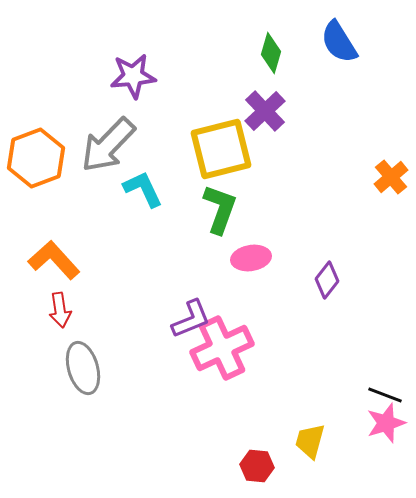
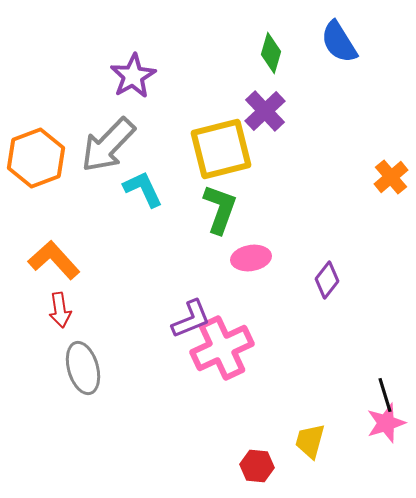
purple star: rotated 24 degrees counterclockwise
black line: rotated 52 degrees clockwise
